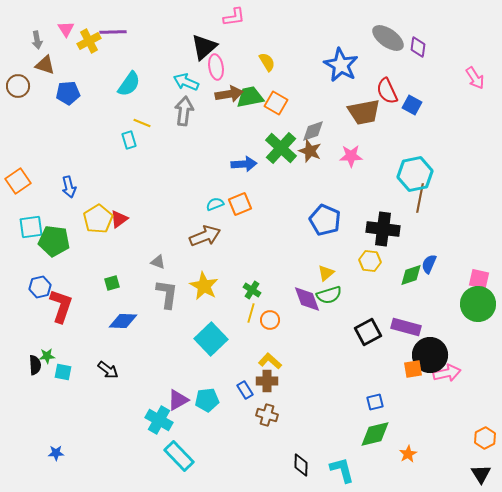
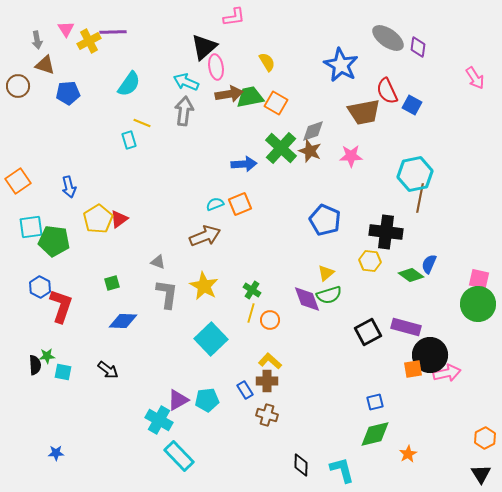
black cross at (383, 229): moved 3 px right, 3 px down
green diamond at (411, 275): rotated 55 degrees clockwise
blue hexagon at (40, 287): rotated 20 degrees counterclockwise
